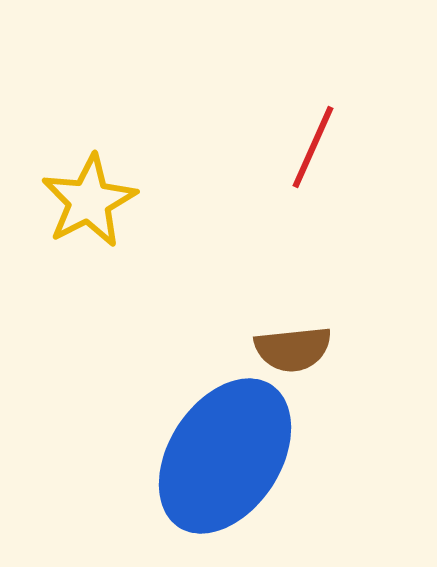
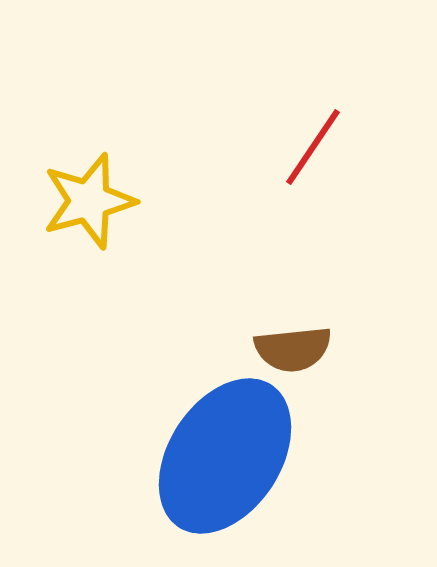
red line: rotated 10 degrees clockwise
yellow star: rotated 12 degrees clockwise
